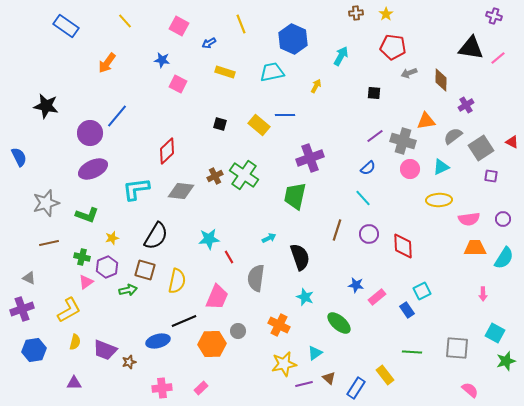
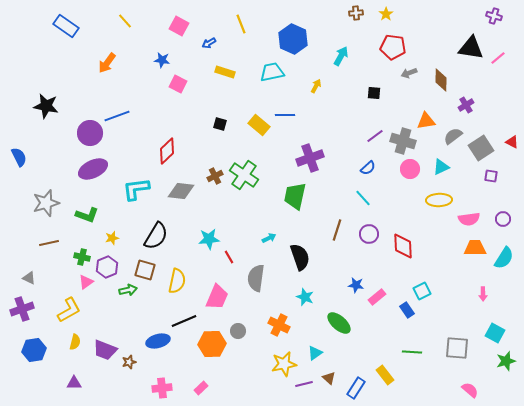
blue line at (117, 116): rotated 30 degrees clockwise
